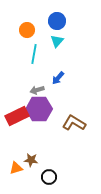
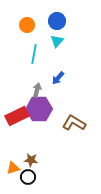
orange circle: moved 5 px up
gray arrow: rotated 120 degrees clockwise
orange triangle: moved 3 px left
black circle: moved 21 px left
